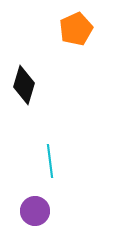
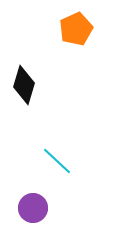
cyan line: moved 7 px right; rotated 40 degrees counterclockwise
purple circle: moved 2 px left, 3 px up
